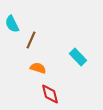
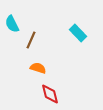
cyan rectangle: moved 24 px up
